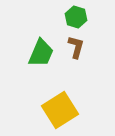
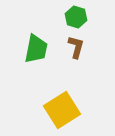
green trapezoid: moved 5 px left, 4 px up; rotated 12 degrees counterclockwise
yellow square: moved 2 px right
